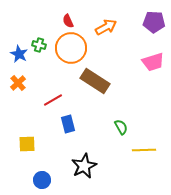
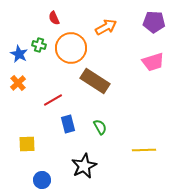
red semicircle: moved 14 px left, 3 px up
green semicircle: moved 21 px left
